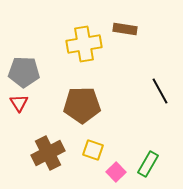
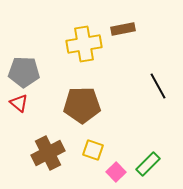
brown rectangle: moved 2 px left; rotated 20 degrees counterclockwise
black line: moved 2 px left, 5 px up
red triangle: rotated 18 degrees counterclockwise
green rectangle: rotated 15 degrees clockwise
